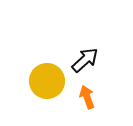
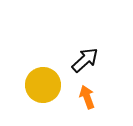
yellow circle: moved 4 px left, 4 px down
